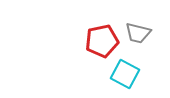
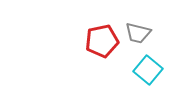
cyan square: moved 23 px right, 4 px up; rotated 12 degrees clockwise
